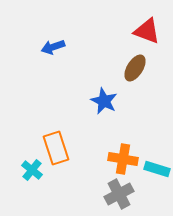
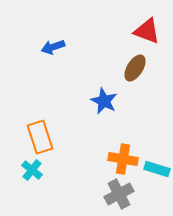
orange rectangle: moved 16 px left, 11 px up
